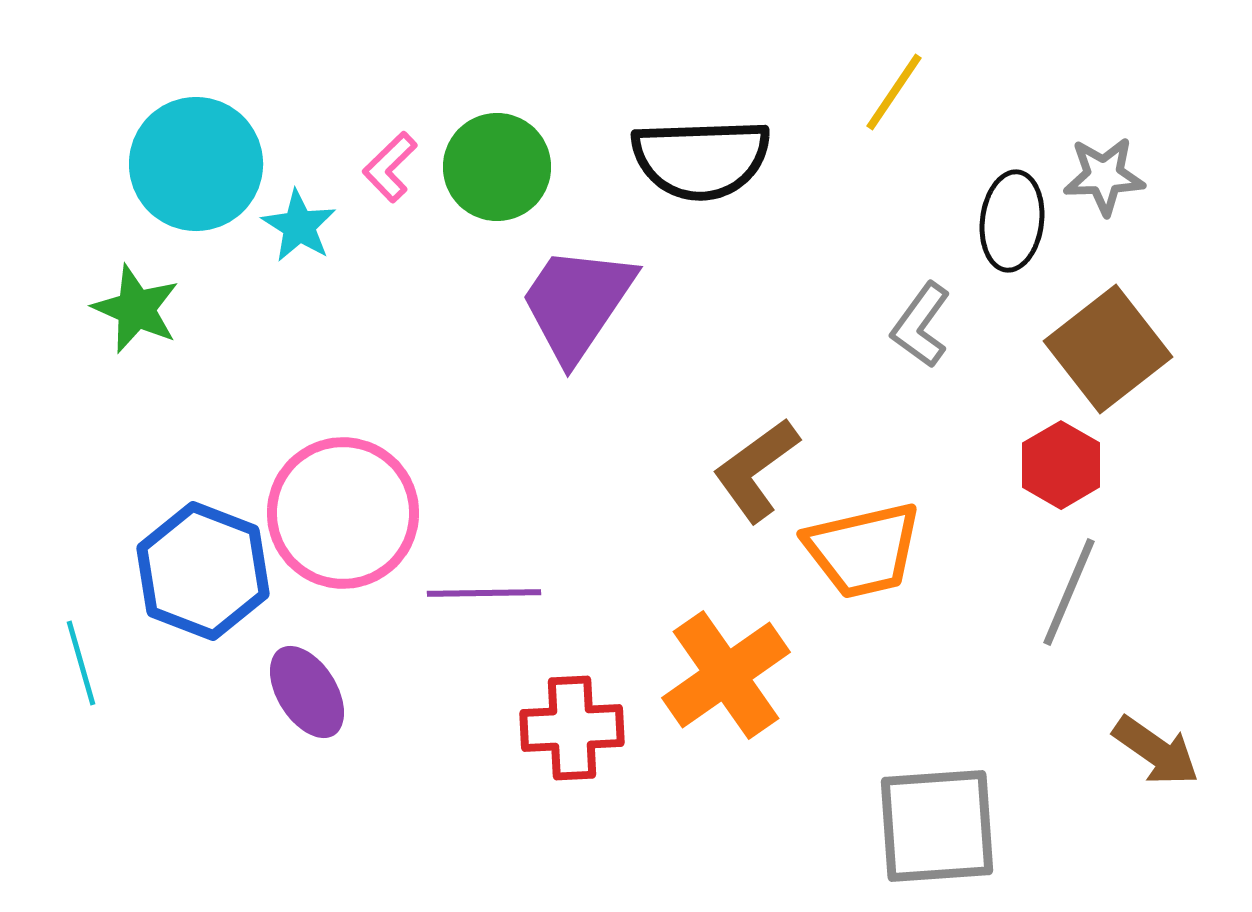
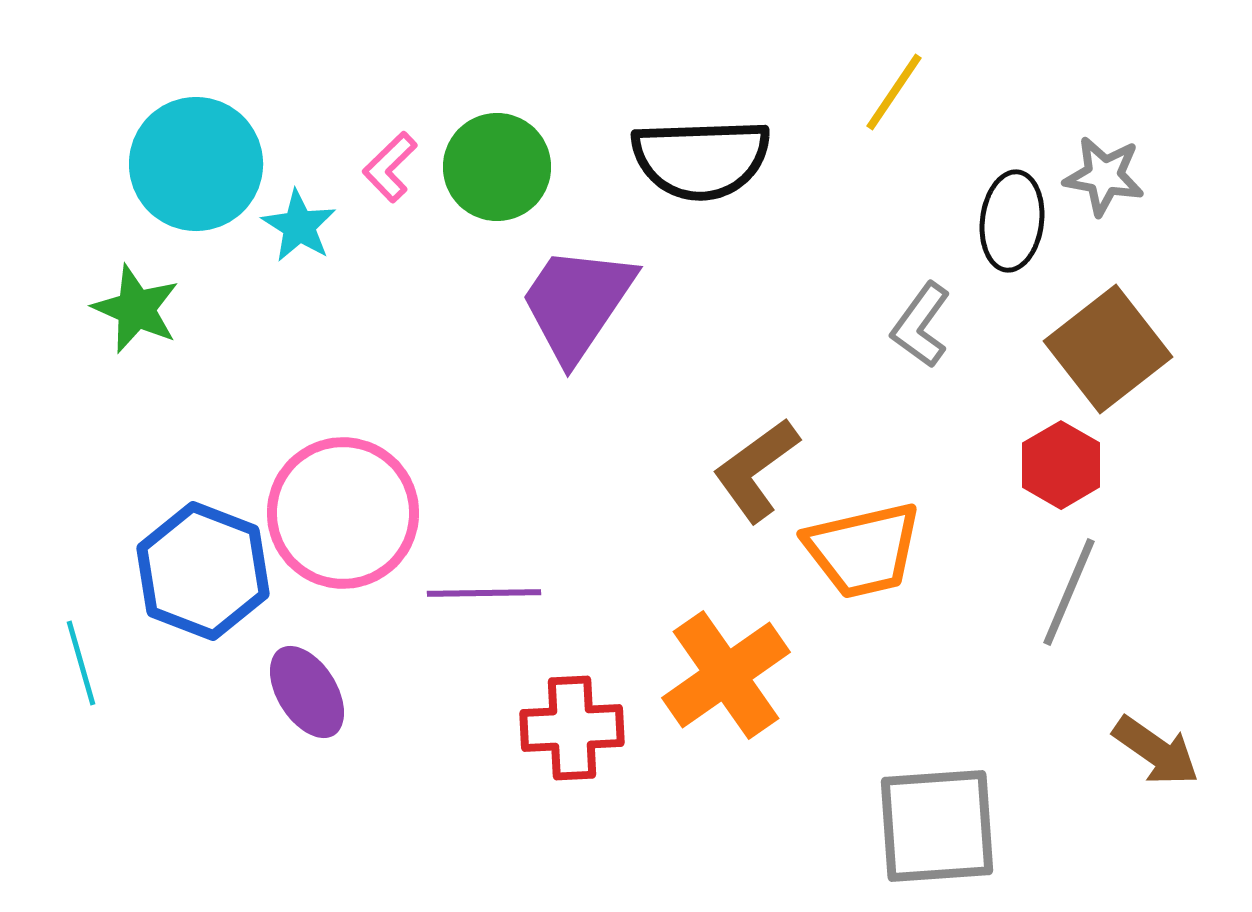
gray star: rotated 12 degrees clockwise
